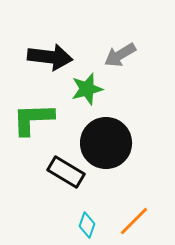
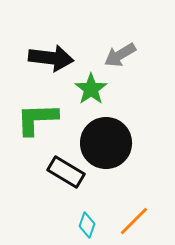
black arrow: moved 1 px right, 1 px down
green star: moved 4 px right; rotated 20 degrees counterclockwise
green L-shape: moved 4 px right
